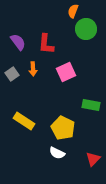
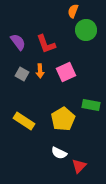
green circle: moved 1 px down
red L-shape: rotated 25 degrees counterclockwise
orange arrow: moved 7 px right, 2 px down
gray square: moved 10 px right; rotated 24 degrees counterclockwise
yellow pentagon: moved 9 px up; rotated 15 degrees clockwise
white semicircle: moved 2 px right
red triangle: moved 14 px left, 7 px down
